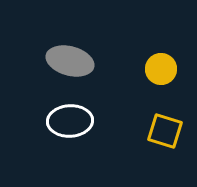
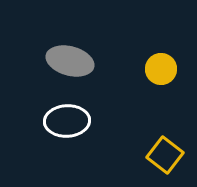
white ellipse: moved 3 px left
yellow square: moved 24 px down; rotated 21 degrees clockwise
